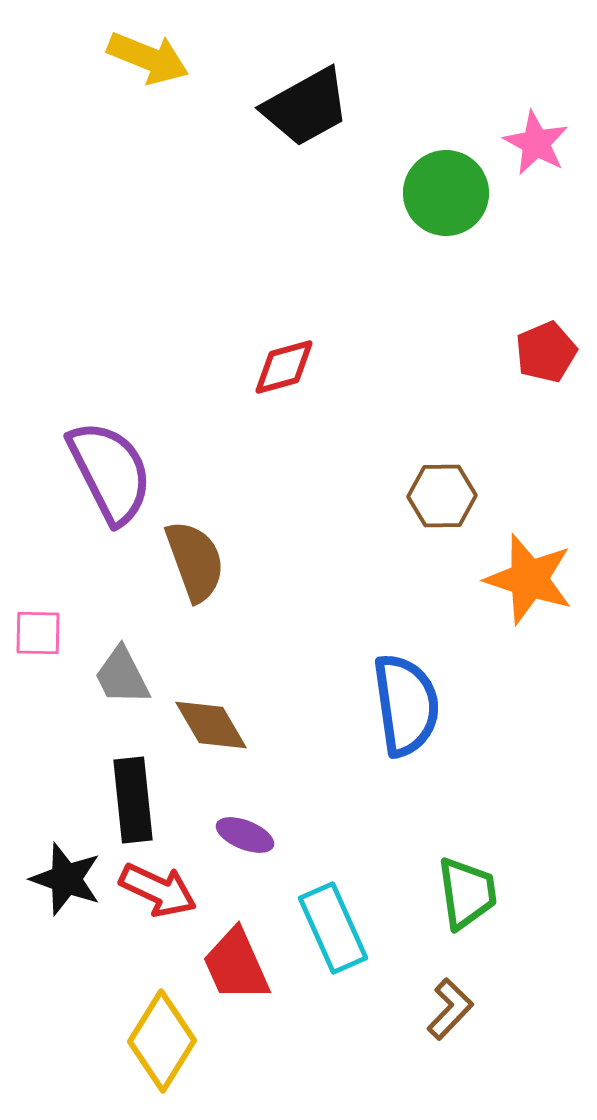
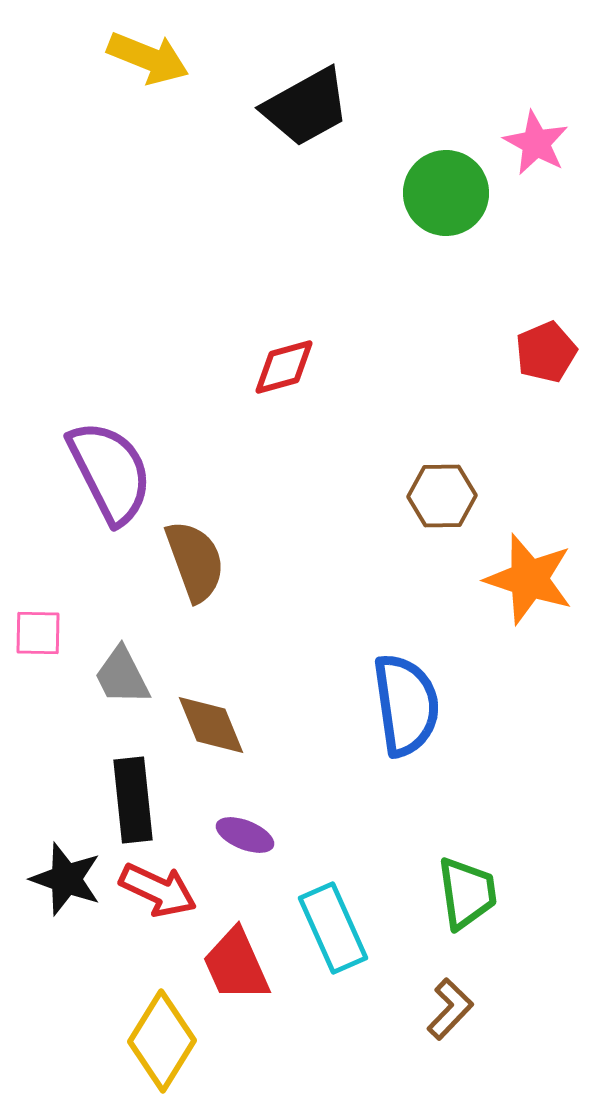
brown diamond: rotated 8 degrees clockwise
